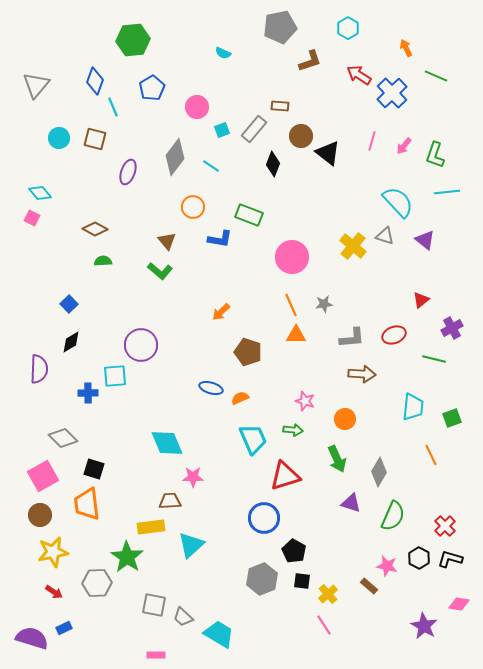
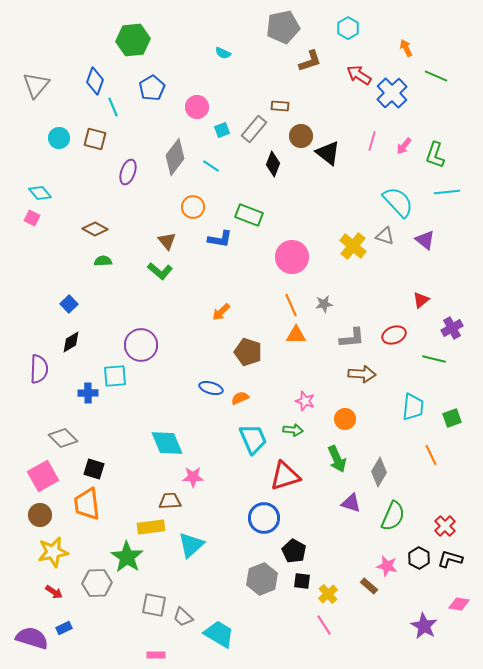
gray pentagon at (280, 27): moved 3 px right
